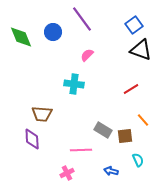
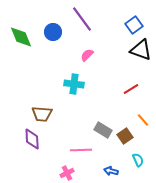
brown square: rotated 28 degrees counterclockwise
